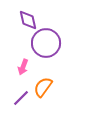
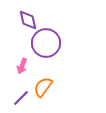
pink arrow: moved 1 px left, 1 px up
